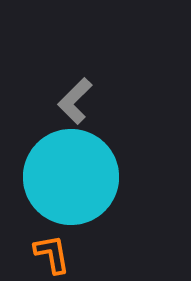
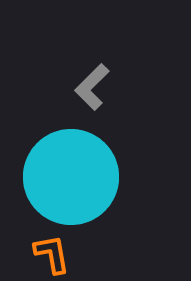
gray L-shape: moved 17 px right, 14 px up
